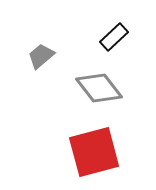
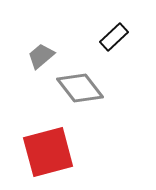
gray diamond: moved 19 px left
red square: moved 46 px left
